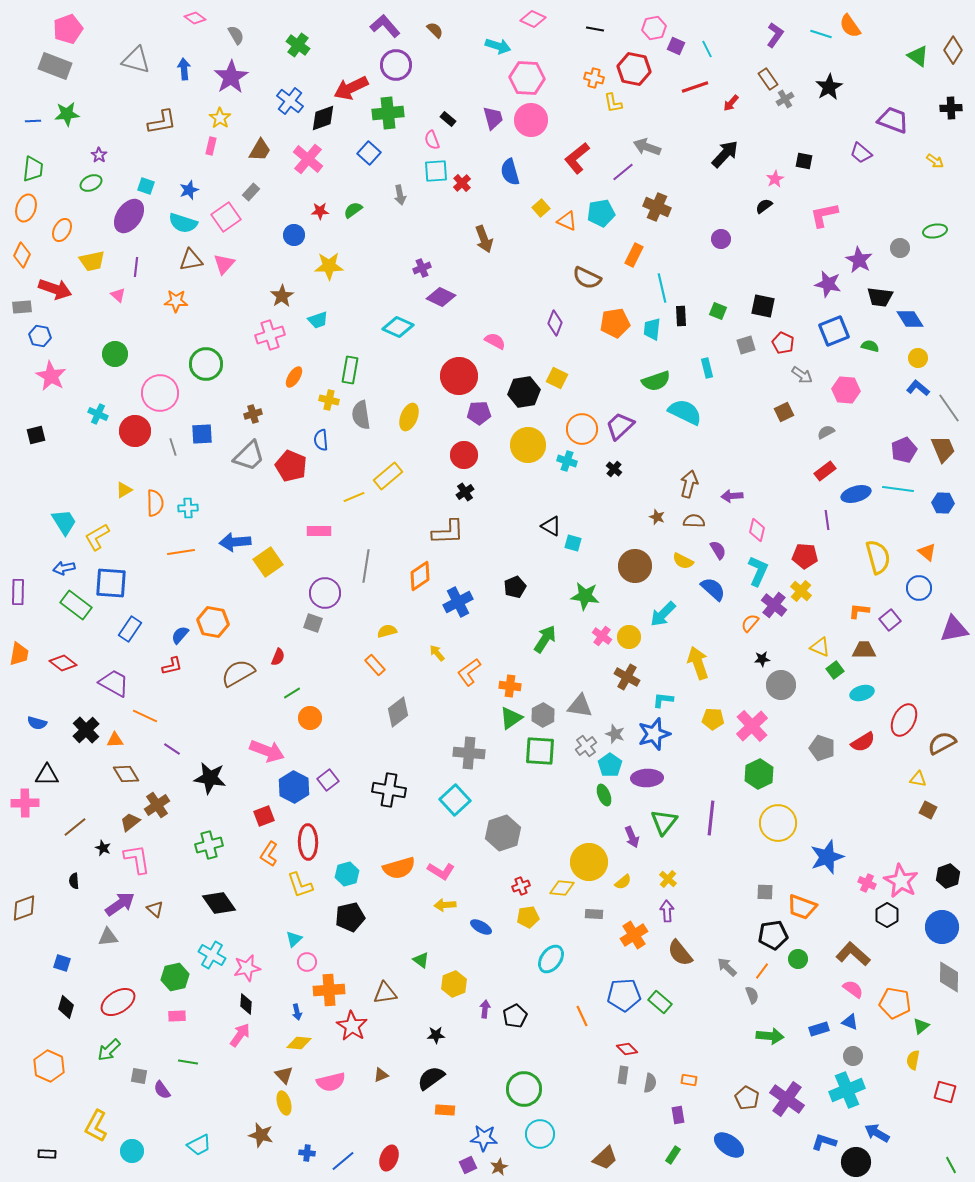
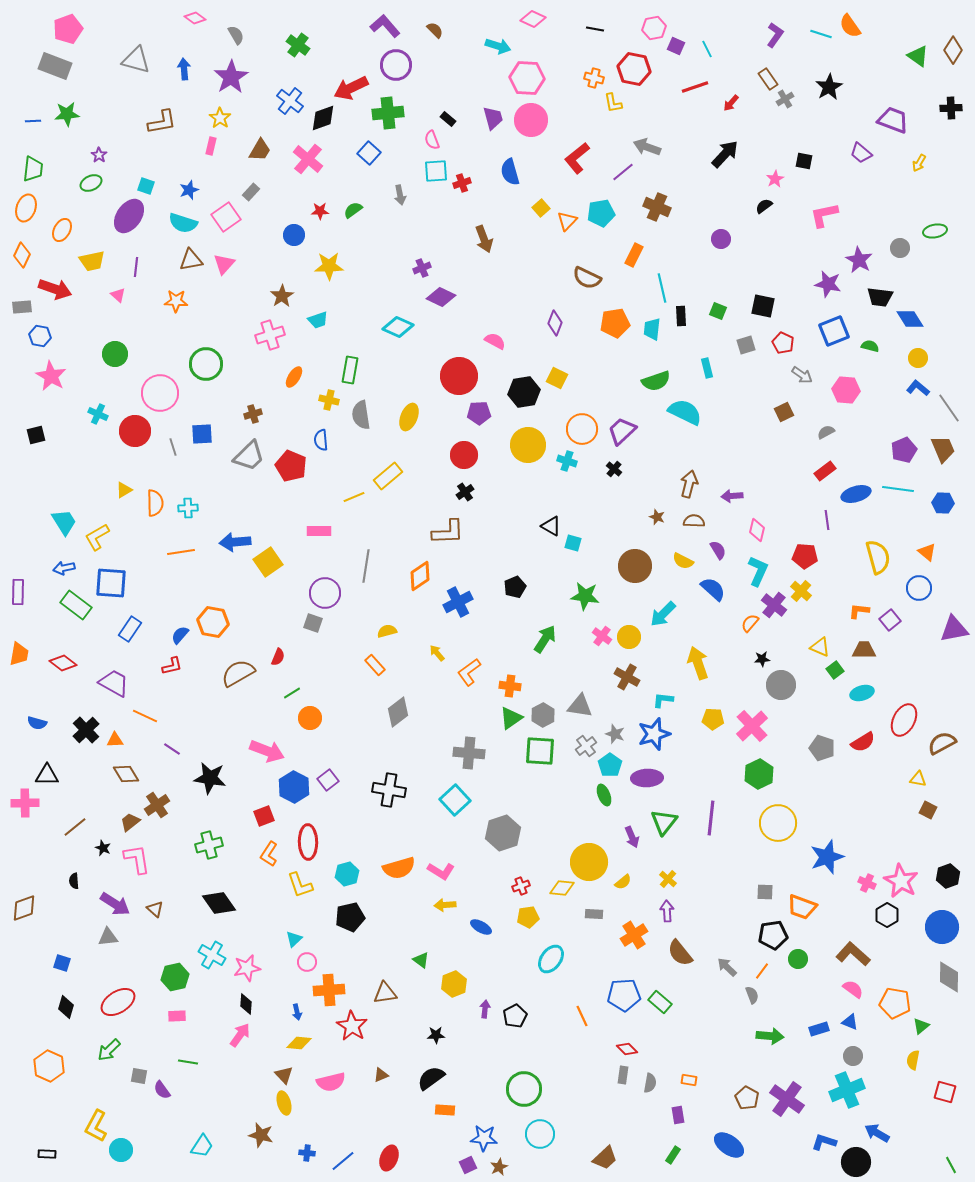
yellow arrow at (935, 161): moved 16 px left, 2 px down; rotated 84 degrees clockwise
red cross at (462, 183): rotated 24 degrees clockwise
orange triangle at (567, 221): rotated 50 degrees clockwise
purple trapezoid at (620, 426): moved 2 px right, 5 px down
purple arrow at (120, 904): moved 5 px left; rotated 68 degrees clockwise
cyan trapezoid at (199, 1145): moved 3 px right, 1 px down; rotated 30 degrees counterclockwise
cyan circle at (132, 1151): moved 11 px left, 1 px up
